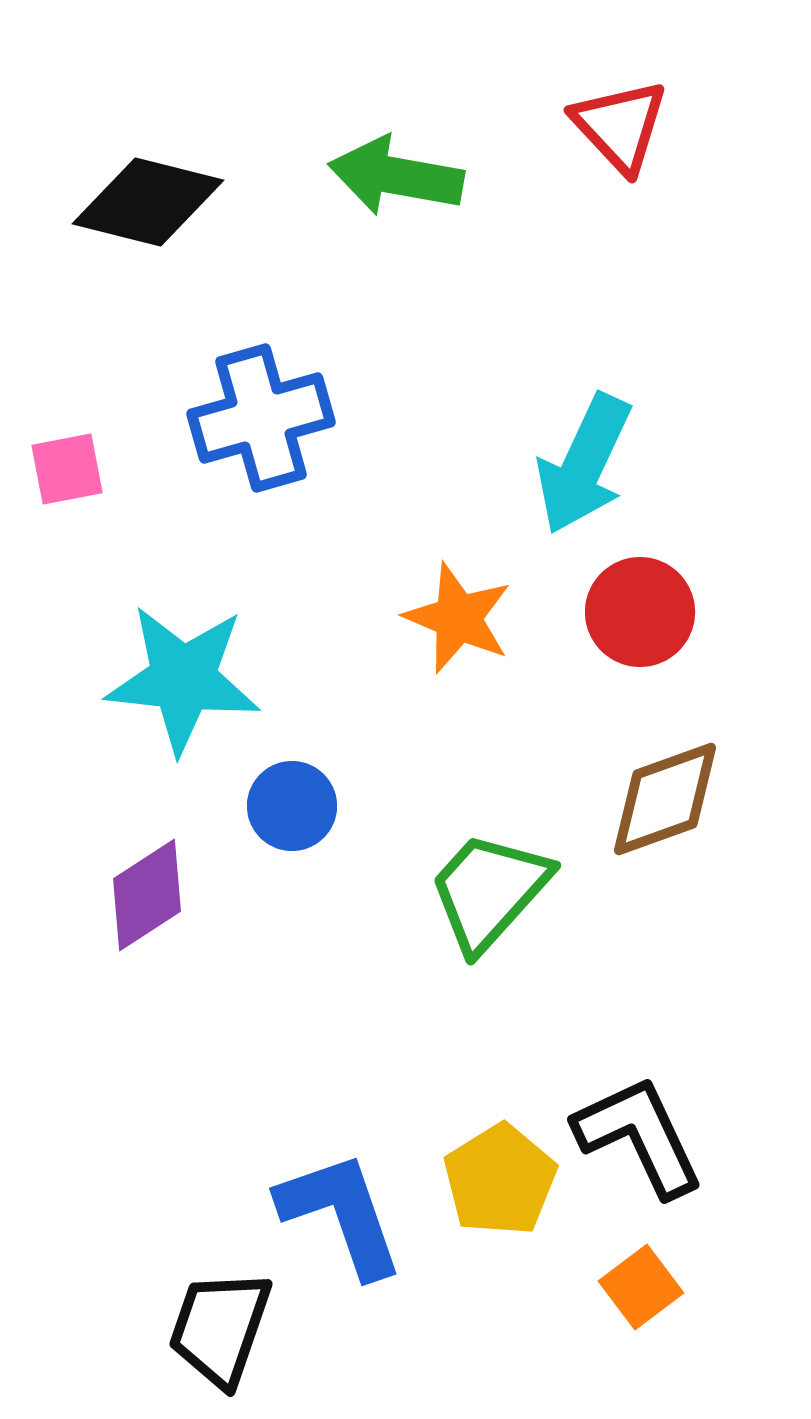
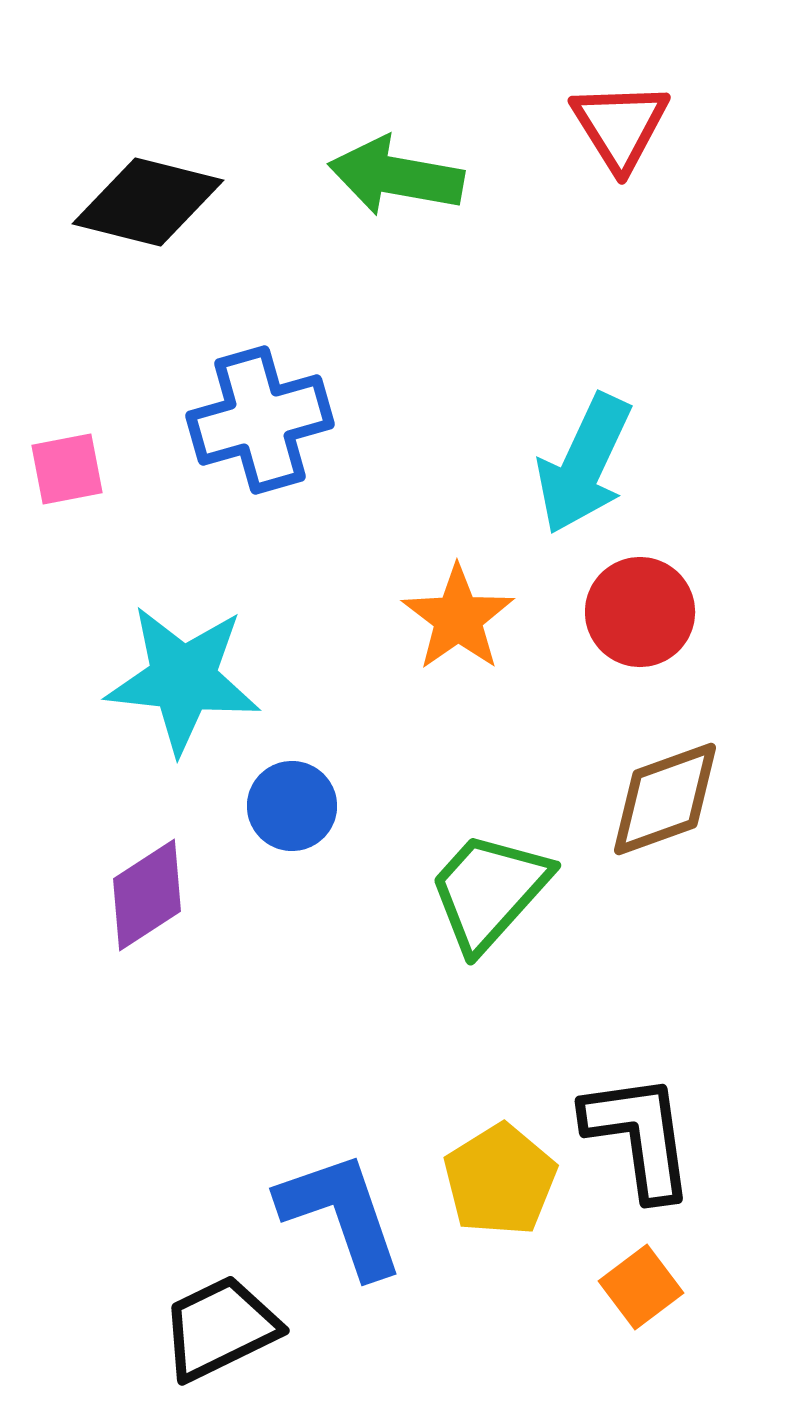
red triangle: rotated 11 degrees clockwise
blue cross: moved 1 px left, 2 px down
orange star: rotated 14 degrees clockwise
black L-shape: rotated 17 degrees clockwise
black trapezoid: rotated 45 degrees clockwise
